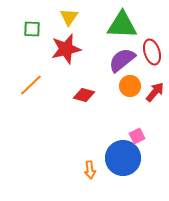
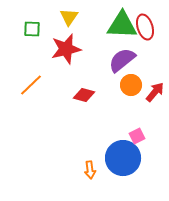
red ellipse: moved 7 px left, 25 px up
orange circle: moved 1 px right, 1 px up
